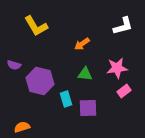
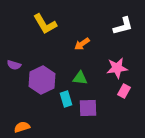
yellow L-shape: moved 9 px right, 2 px up
green triangle: moved 5 px left, 4 px down
purple hexagon: moved 2 px right, 1 px up; rotated 20 degrees clockwise
pink rectangle: rotated 24 degrees counterclockwise
